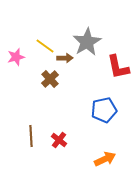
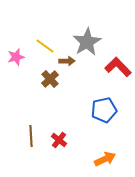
brown arrow: moved 2 px right, 3 px down
red L-shape: rotated 148 degrees clockwise
